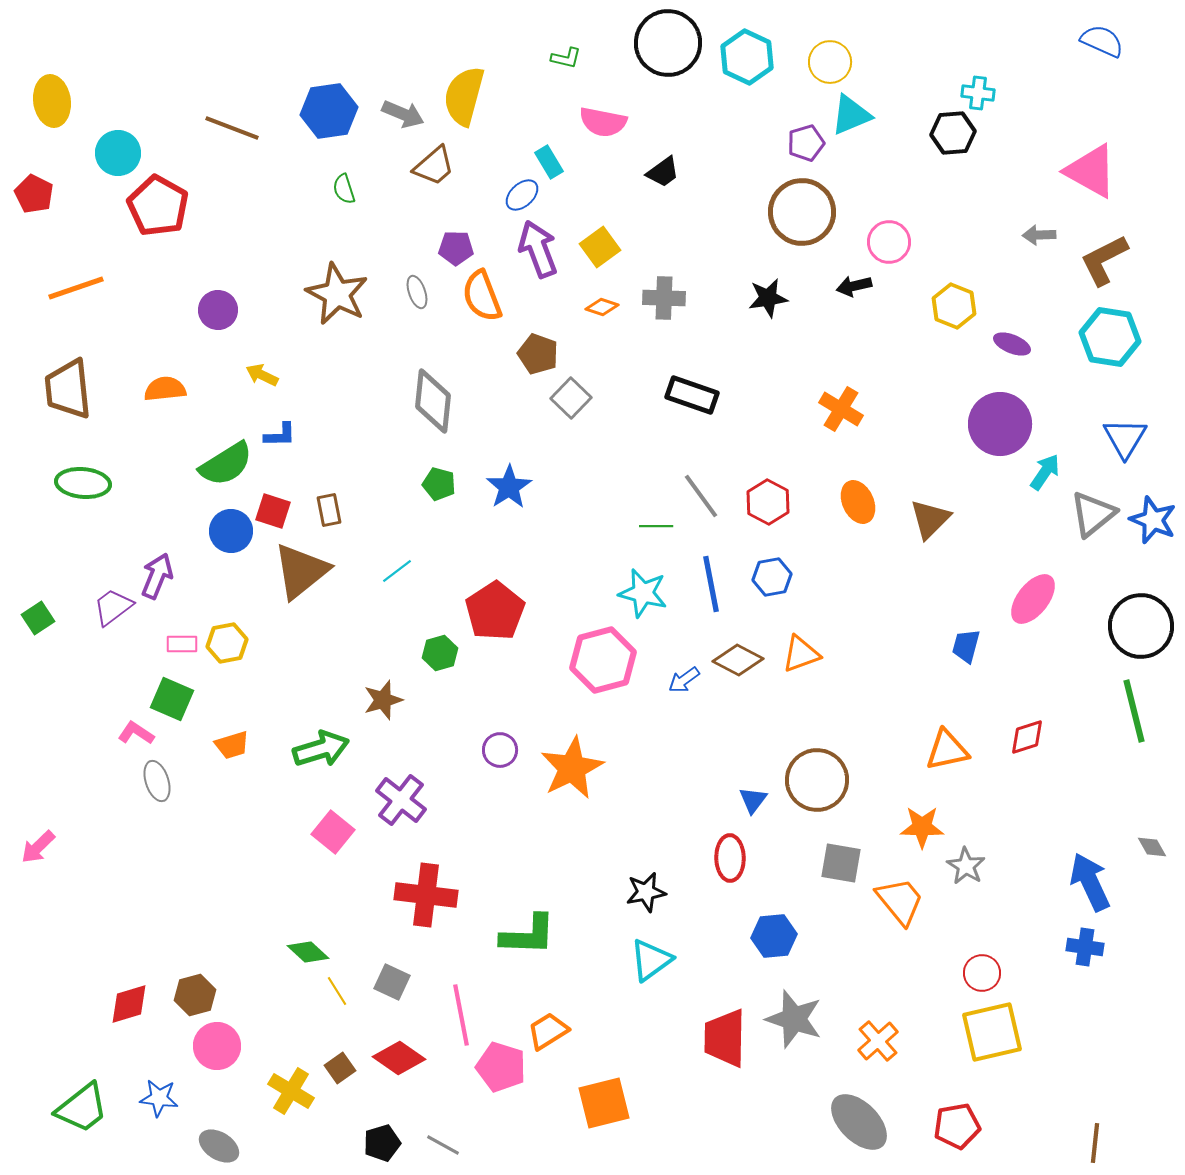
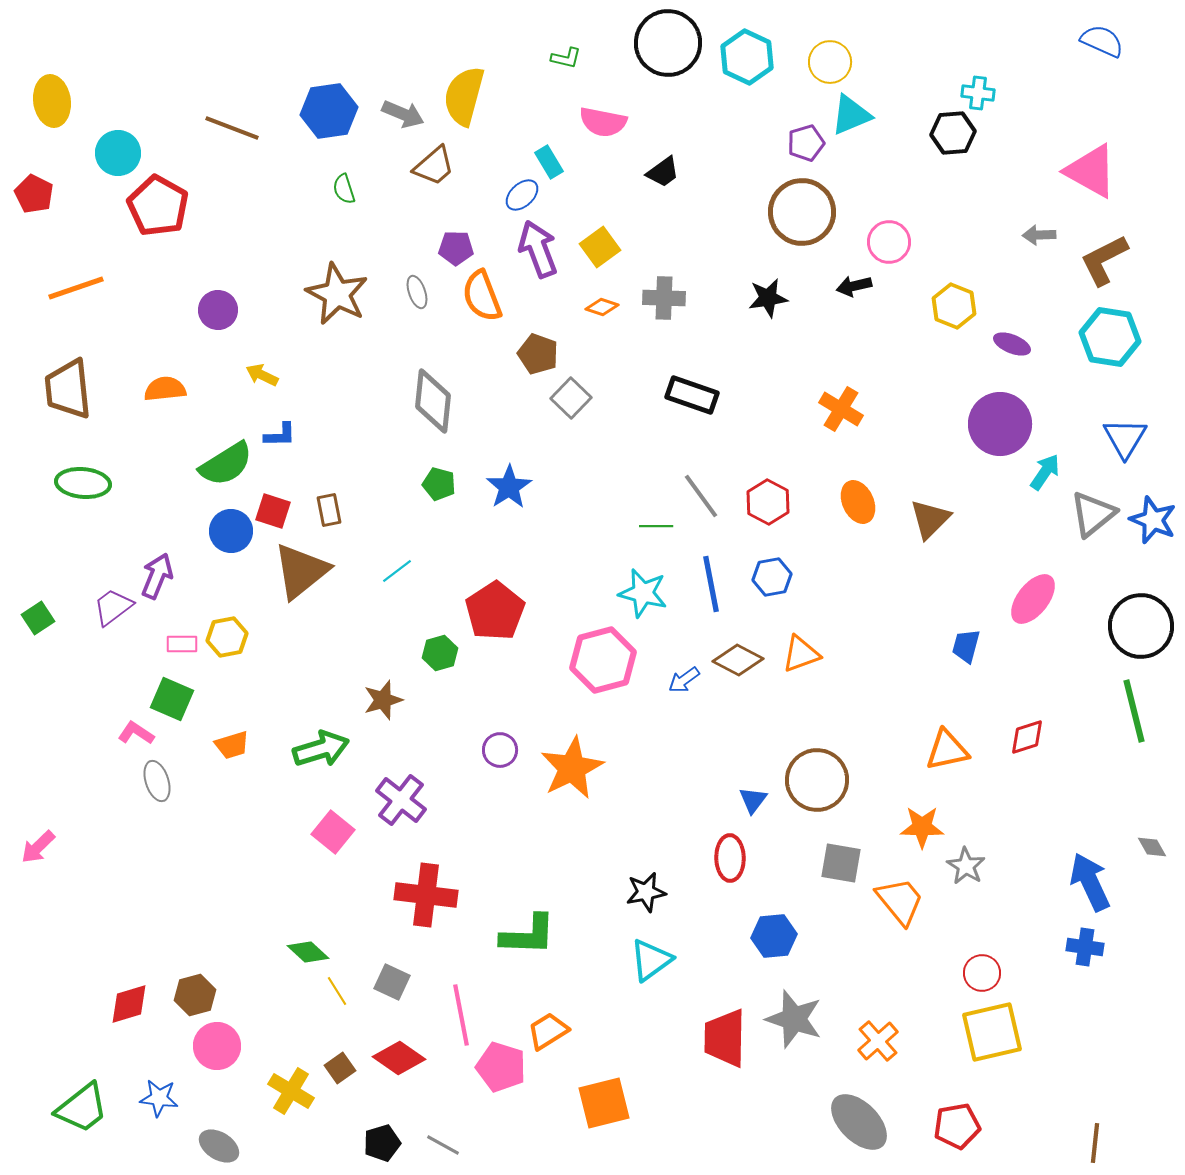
yellow hexagon at (227, 643): moved 6 px up
